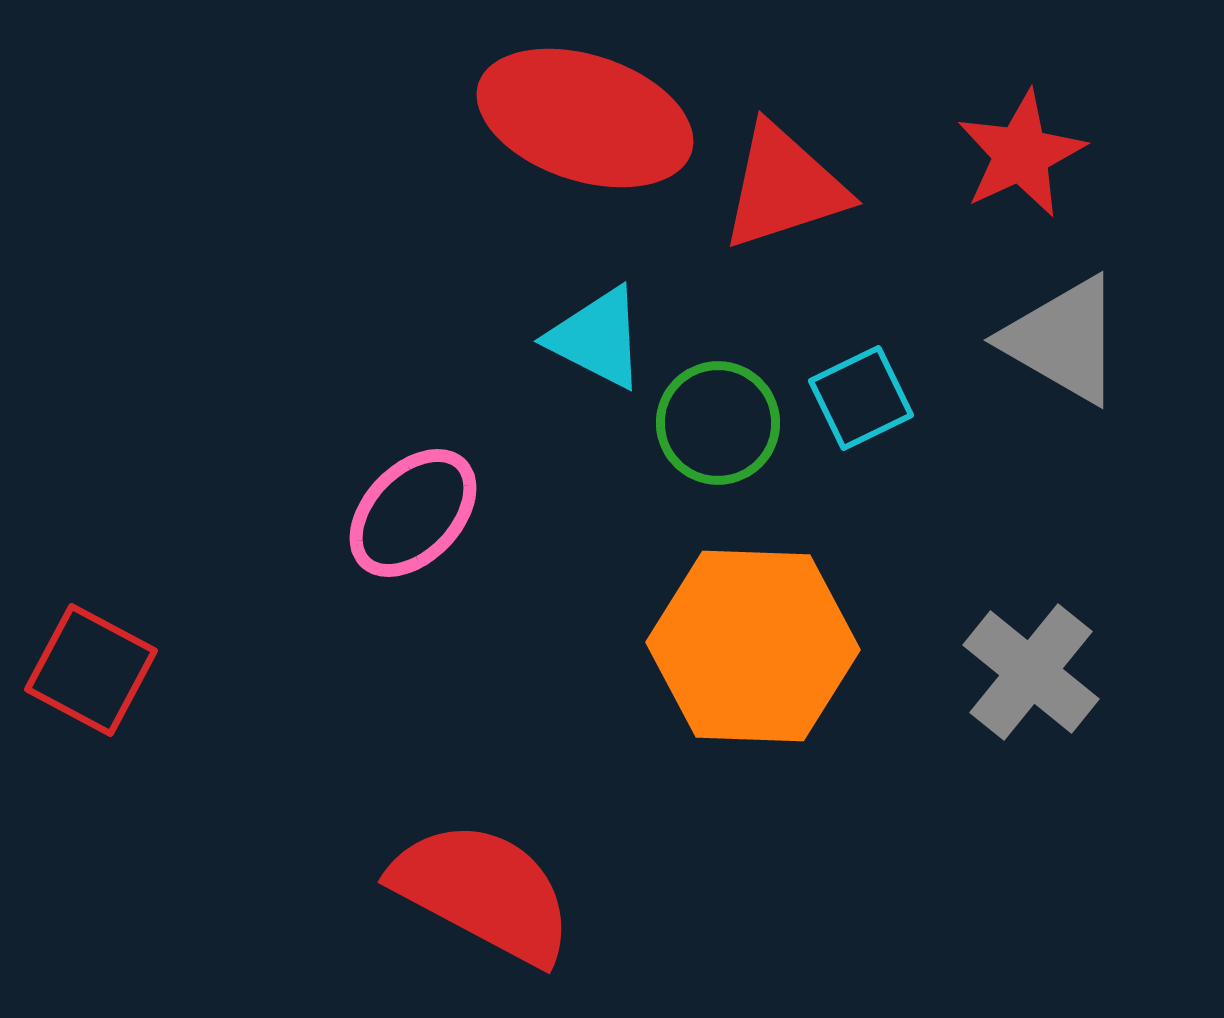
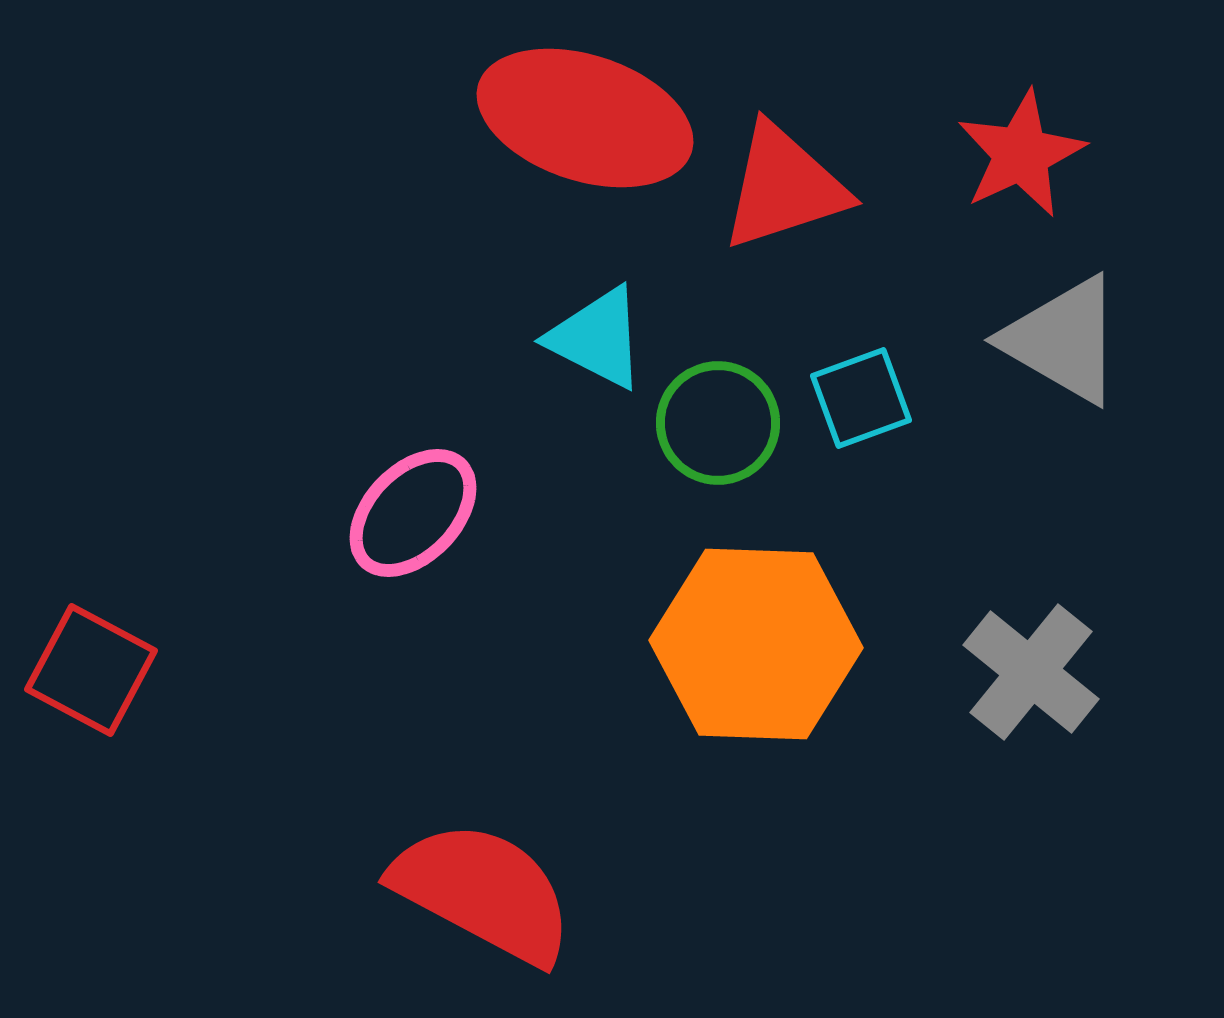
cyan square: rotated 6 degrees clockwise
orange hexagon: moved 3 px right, 2 px up
